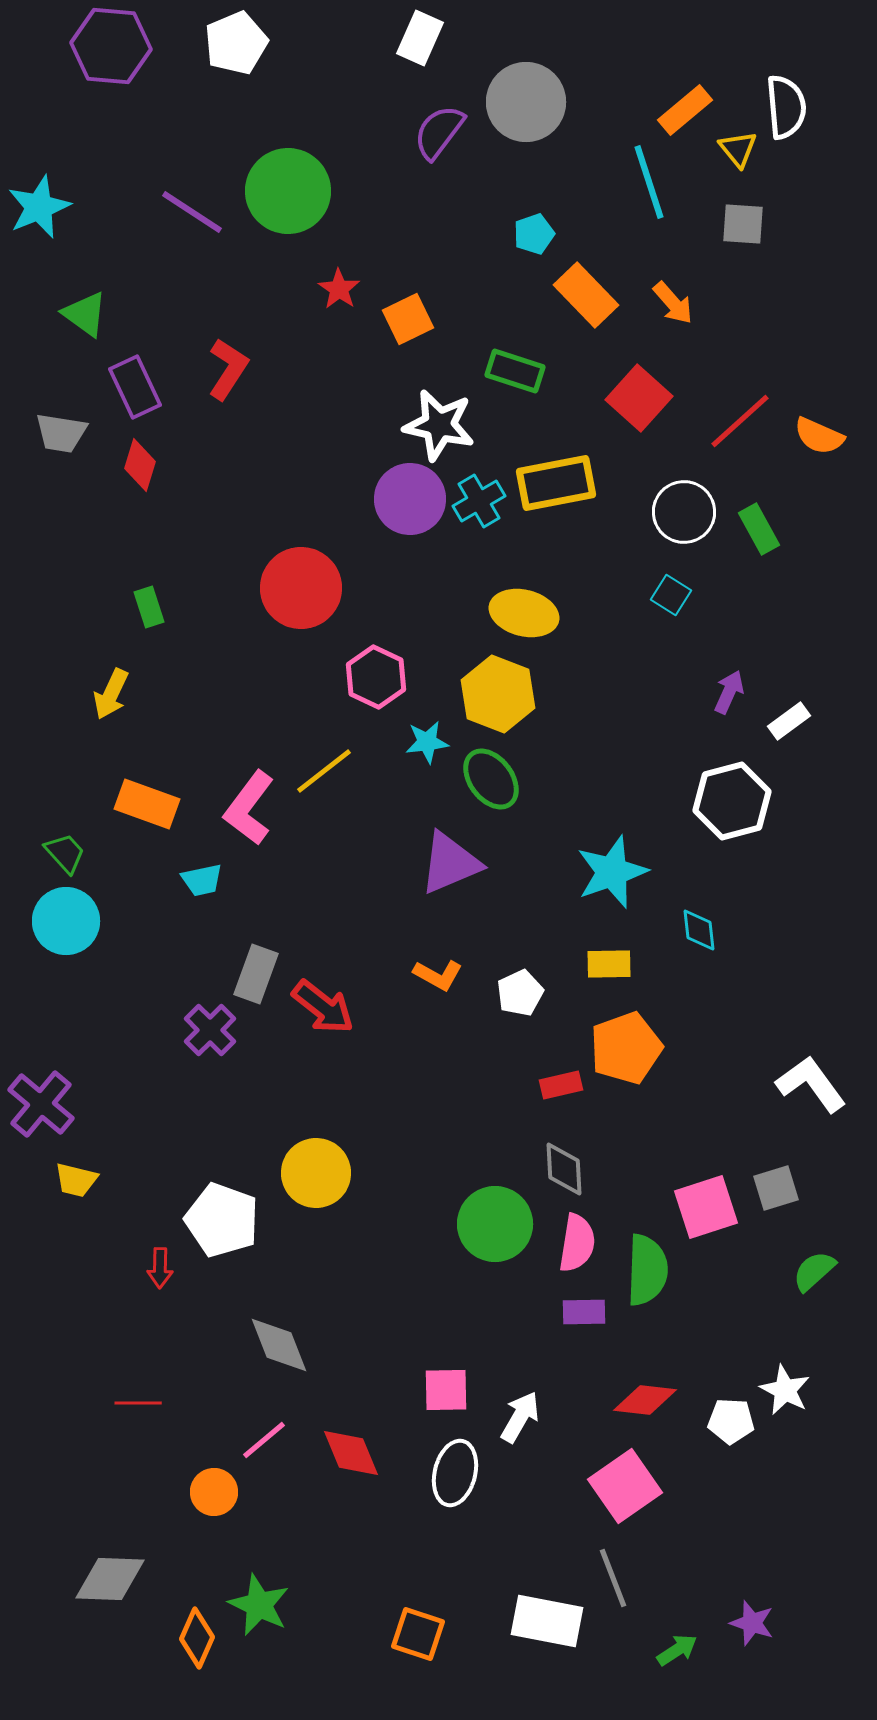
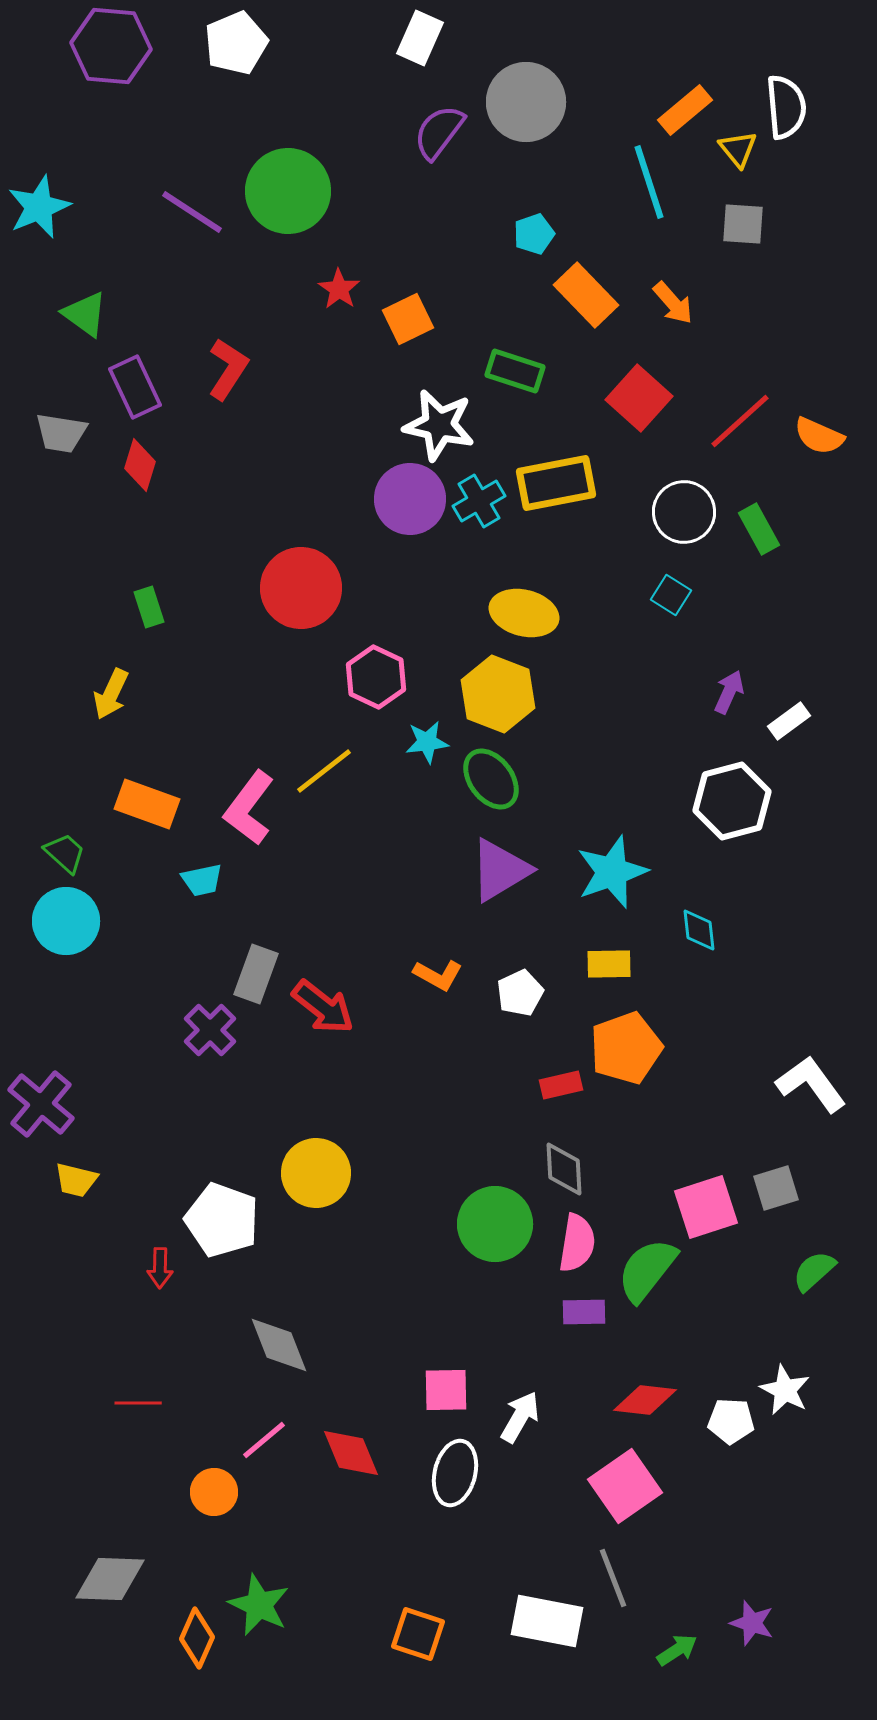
green trapezoid at (65, 853): rotated 6 degrees counterclockwise
purple triangle at (450, 863): moved 50 px right, 7 px down; rotated 8 degrees counterclockwise
green semicircle at (647, 1270): rotated 144 degrees counterclockwise
